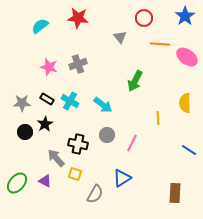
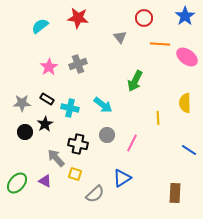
pink star: rotated 24 degrees clockwise
cyan cross: moved 7 px down; rotated 18 degrees counterclockwise
gray semicircle: rotated 18 degrees clockwise
